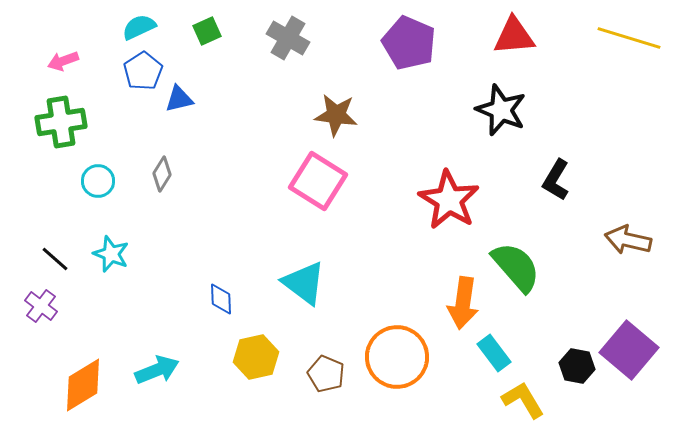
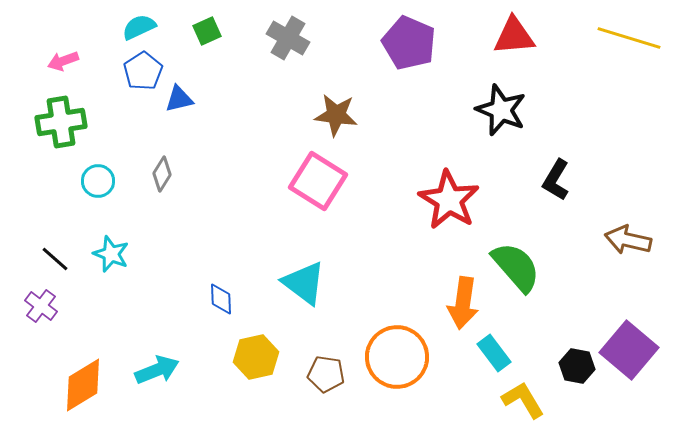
brown pentagon: rotated 15 degrees counterclockwise
